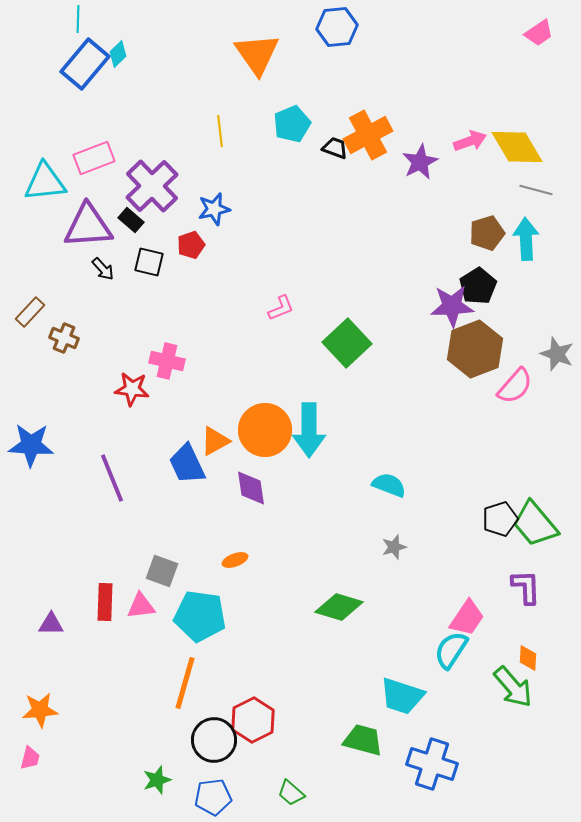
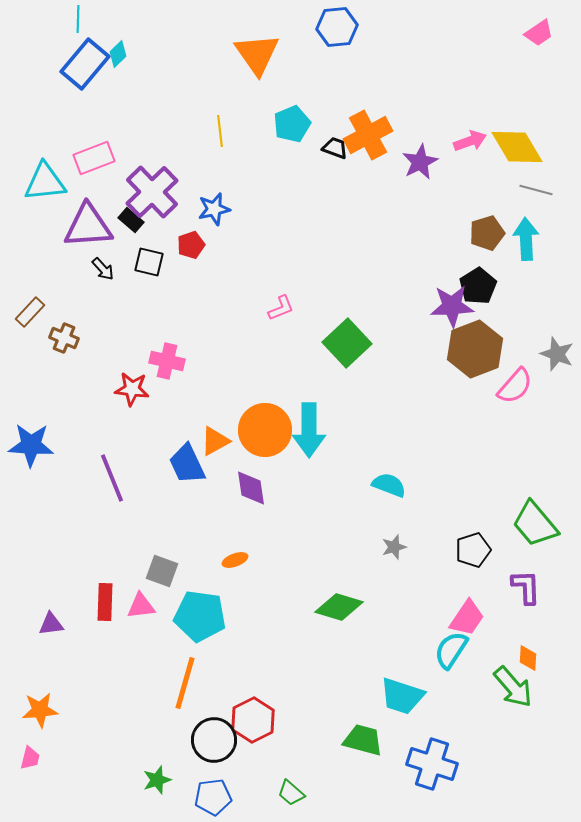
purple cross at (152, 186): moved 6 px down
black pentagon at (500, 519): moved 27 px left, 31 px down
purple triangle at (51, 624): rotated 8 degrees counterclockwise
